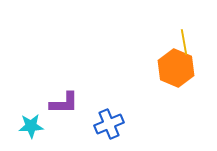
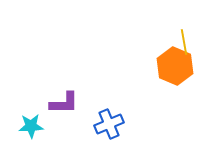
orange hexagon: moved 1 px left, 2 px up
